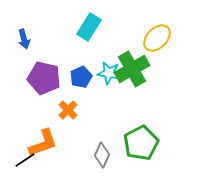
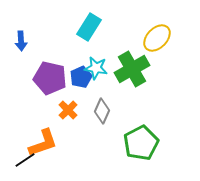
blue arrow: moved 3 px left, 2 px down; rotated 12 degrees clockwise
cyan star: moved 13 px left, 5 px up
purple pentagon: moved 6 px right
gray diamond: moved 44 px up
